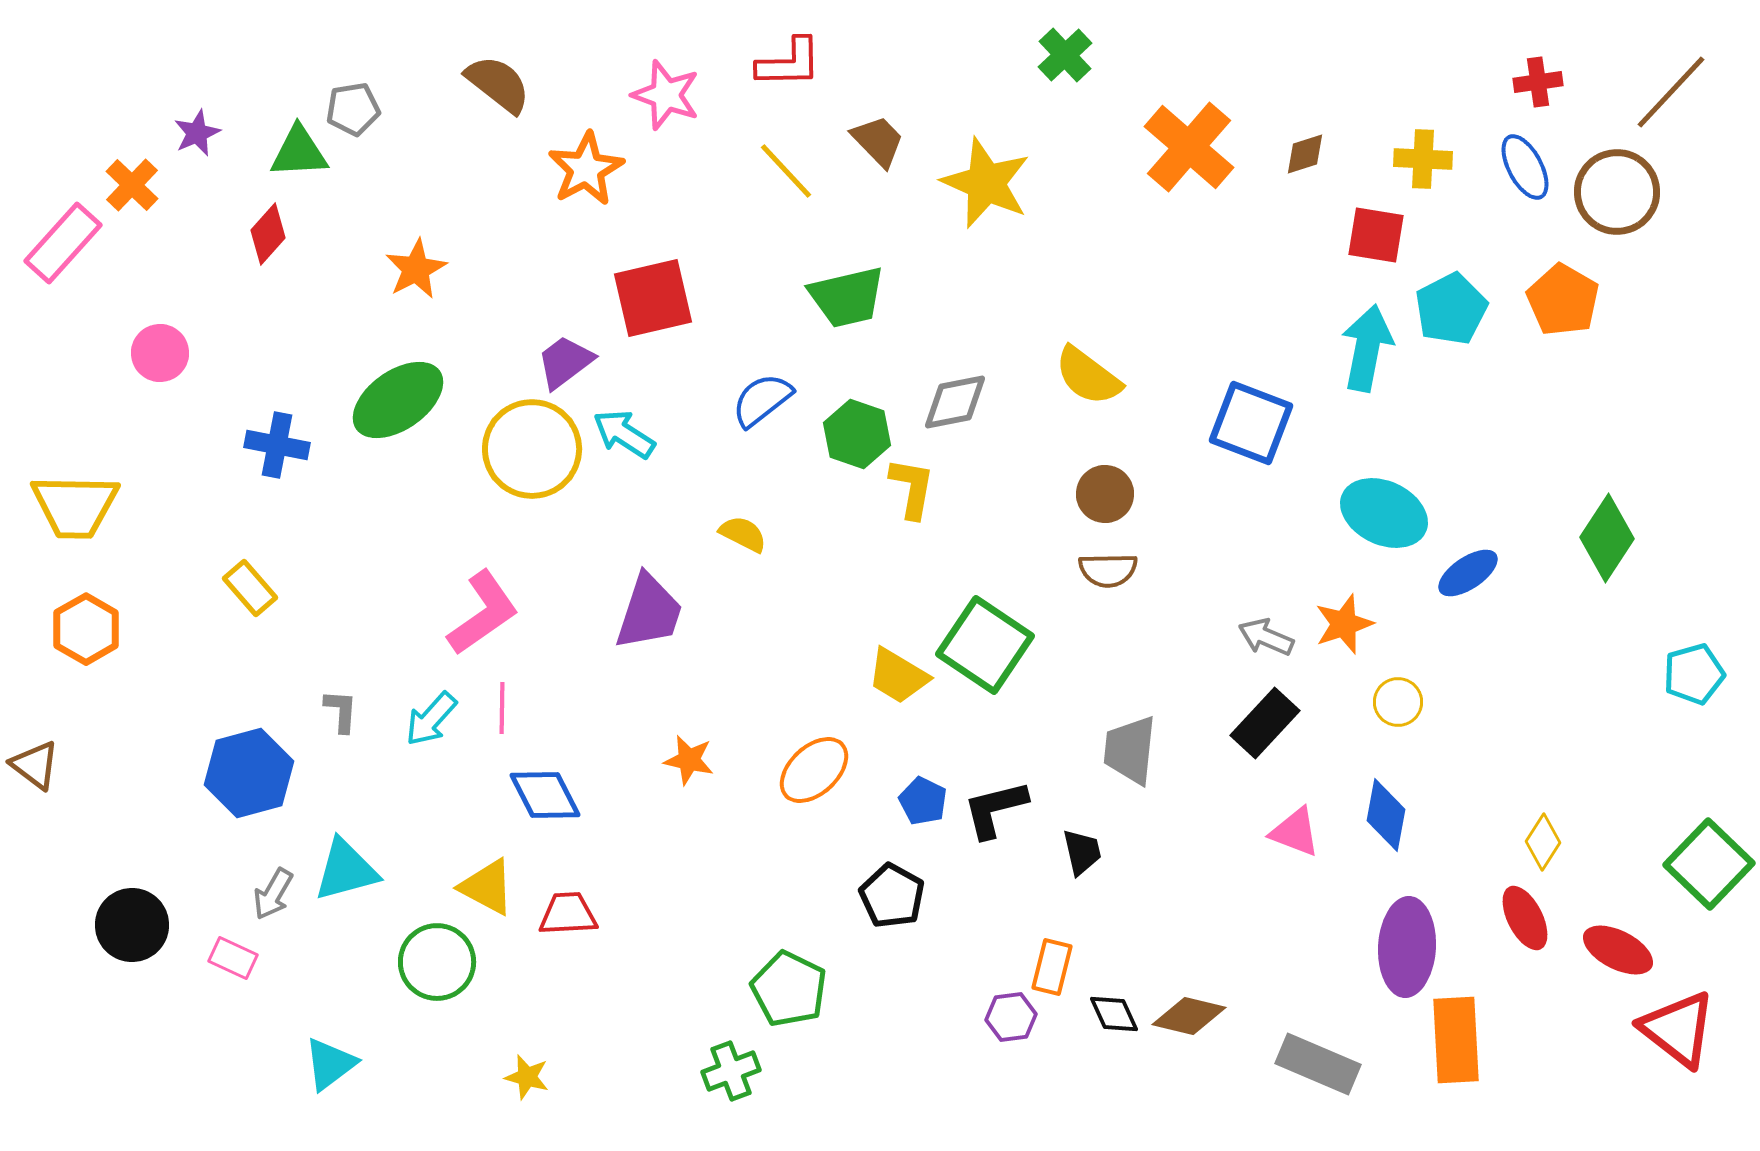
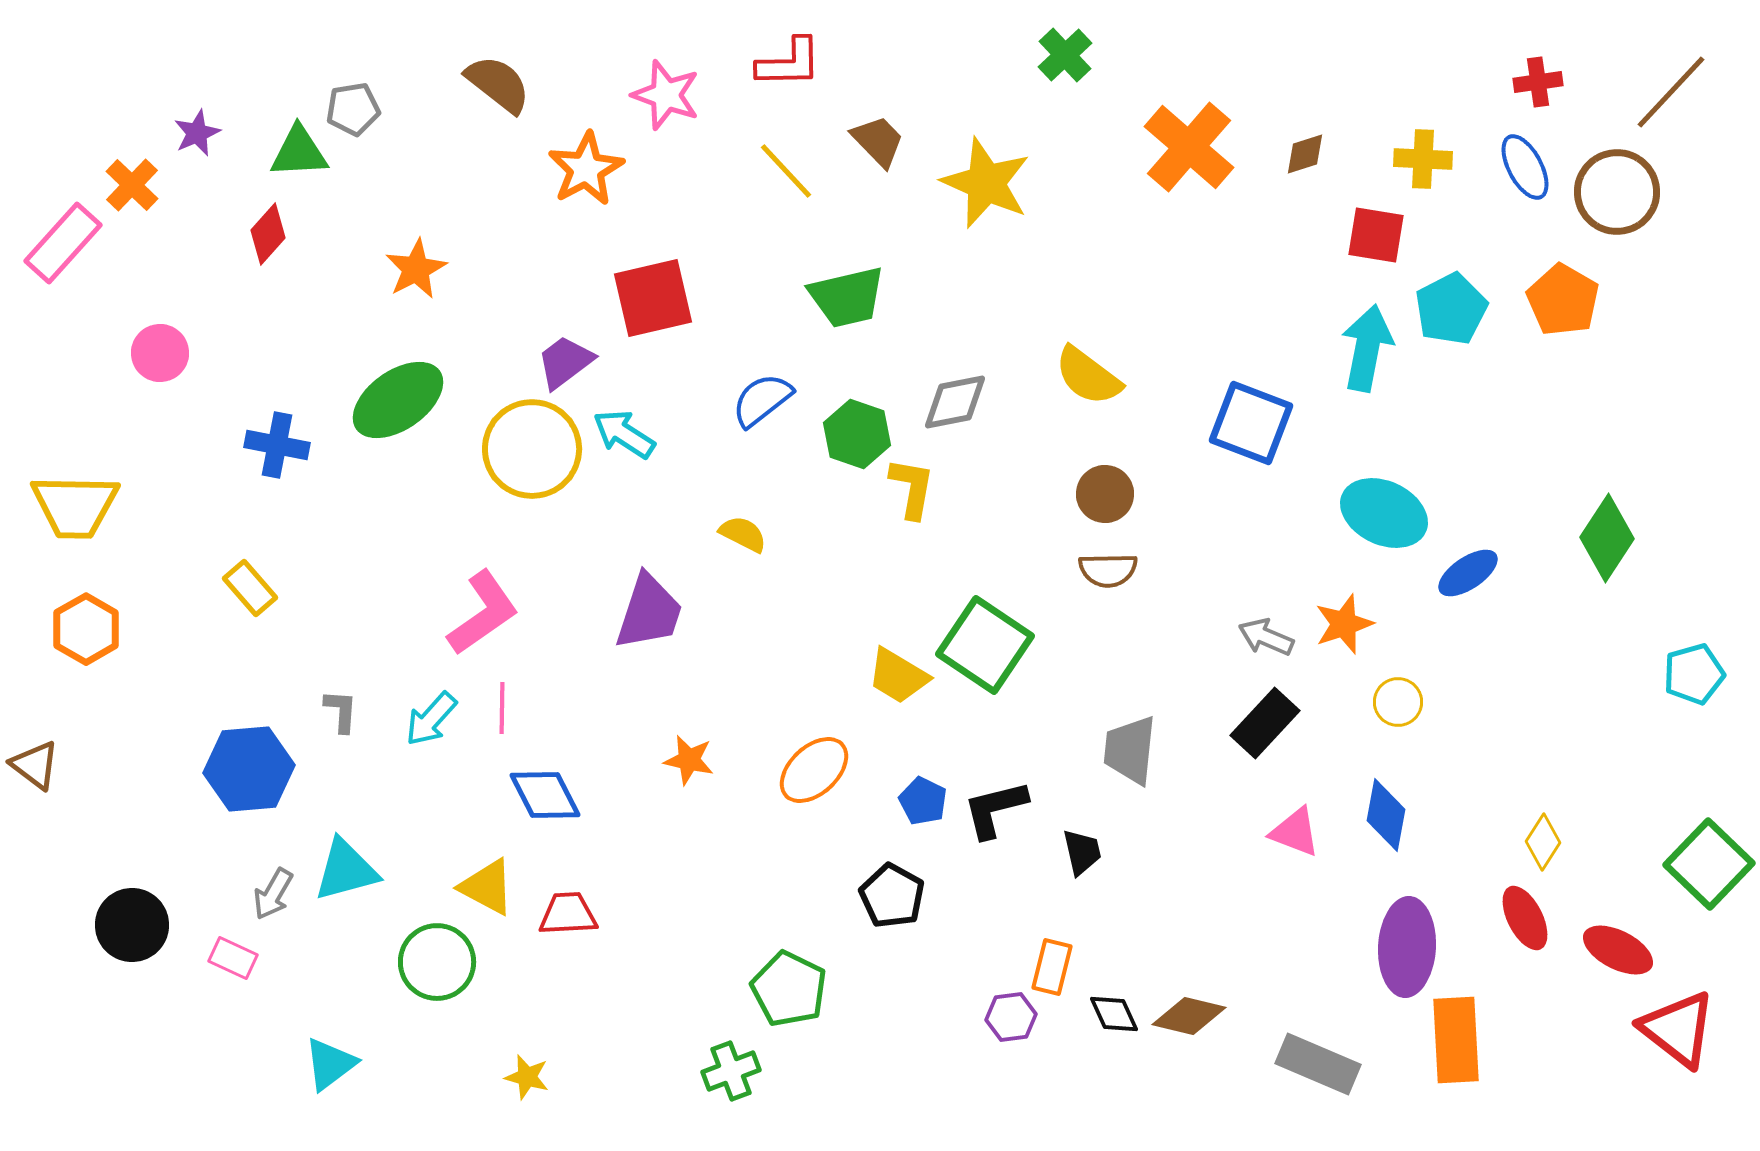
blue hexagon at (249, 773): moved 4 px up; rotated 10 degrees clockwise
